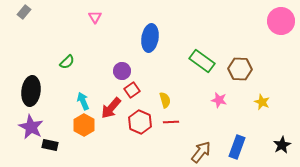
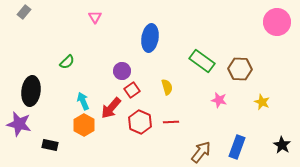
pink circle: moved 4 px left, 1 px down
yellow semicircle: moved 2 px right, 13 px up
purple star: moved 12 px left, 3 px up; rotated 15 degrees counterclockwise
black star: rotated 12 degrees counterclockwise
